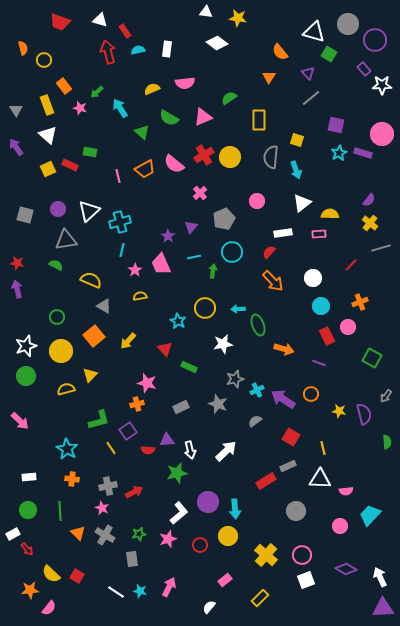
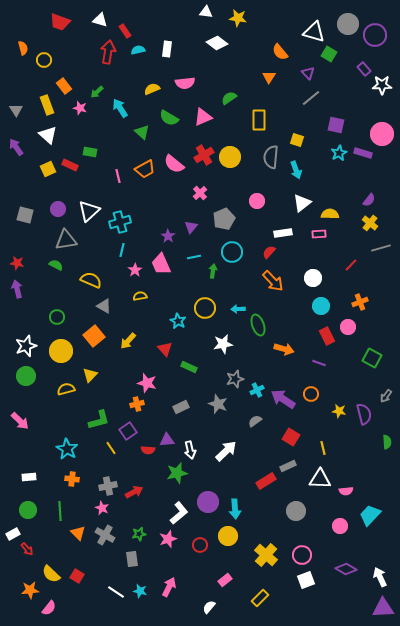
purple circle at (375, 40): moved 5 px up
red arrow at (108, 52): rotated 25 degrees clockwise
